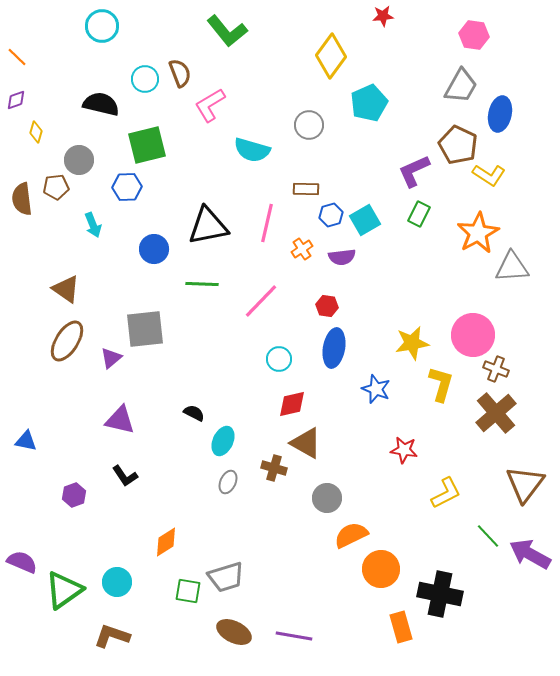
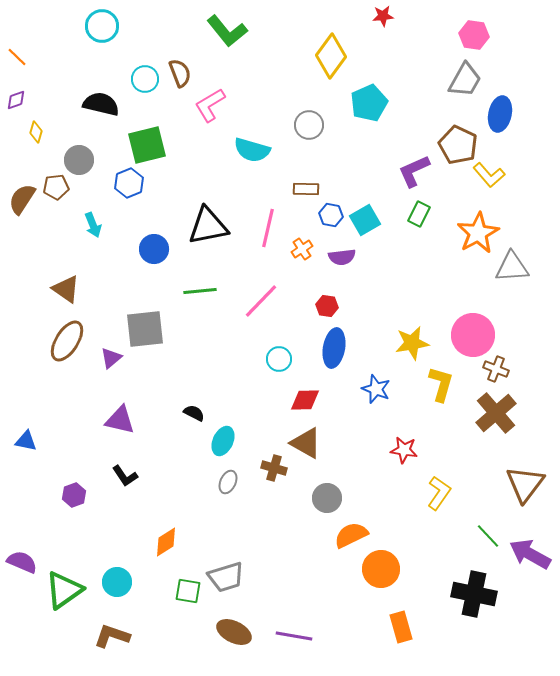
gray trapezoid at (461, 86): moved 4 px right, 6 px up
yellow L-shape at (489, 175): rotated 16 degrees clockwise
blue hexagon at (127, 187): moved 2 px right, 4 px up; rotated 20 degrees counterclockwise
brown semicircle at (22, 199): rotated 40 degrees clockwise
blue hexagon at (331, 215): rotated 25 degrees clockwise
pink line at (267, 223): moved 1 px right, 5 px down
green line at (202, 284): moved 2 px left, 7 px down; rotated 8 degrees counterclockwise
red diamond at (292, 404): moved 13 px right, 4 px up; rotated 12 degrees clockwise
yellow L-shape at (446, 493): moved 7 px left; rotated 28 degrees counterclockwise
black cross at (440, 594): moved 34 px right
